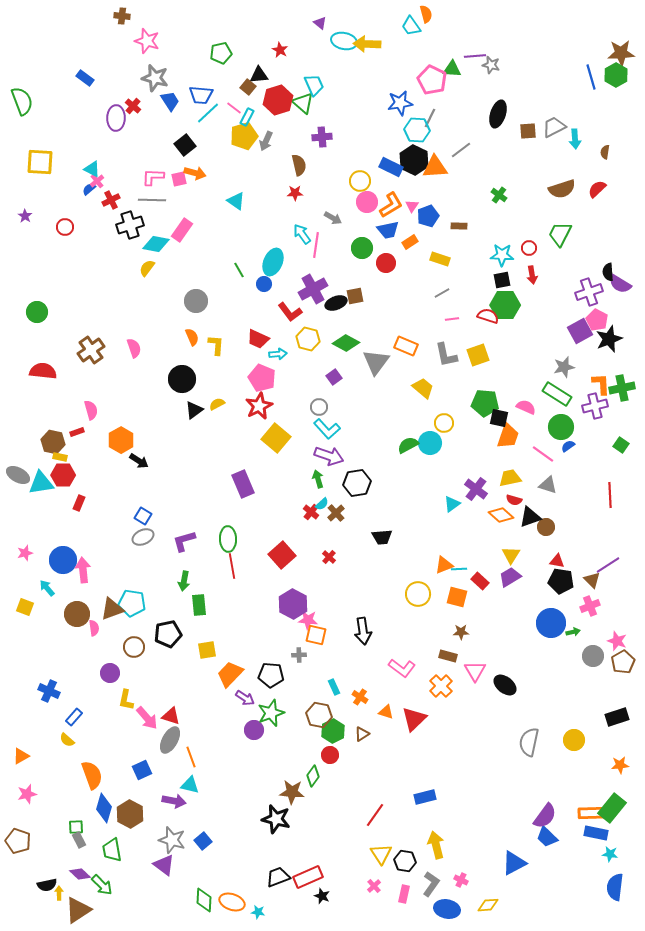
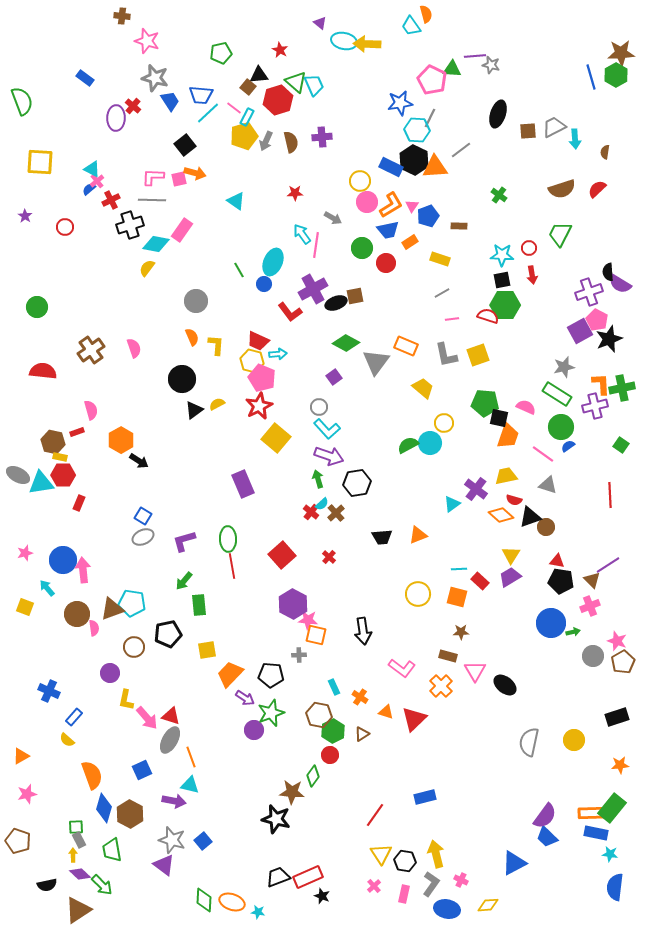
green triangle at (303, 103): moved 7 px left, 21 px up
brown semicircle at (299, 165): moved 8 px left, 23 px up
green circle at (37, 312): moved 5 px up
red trapezoid at (258, 339): moved 2 px down
yellow hexagon at (308, 339): moved 56 px left, 22 px down
yellow trapezoid at (510, 478): moved 4 px left, 2 px up
orange triangle at (444, 565): moved 26 px left, 30 px up
green arrow at (184, 581): rotated 30 degrees clockwise
yellow arrow at (436, 845): moved 9 px down
yellow arrow at (59, 893): moved 14 px right, 38 px up
